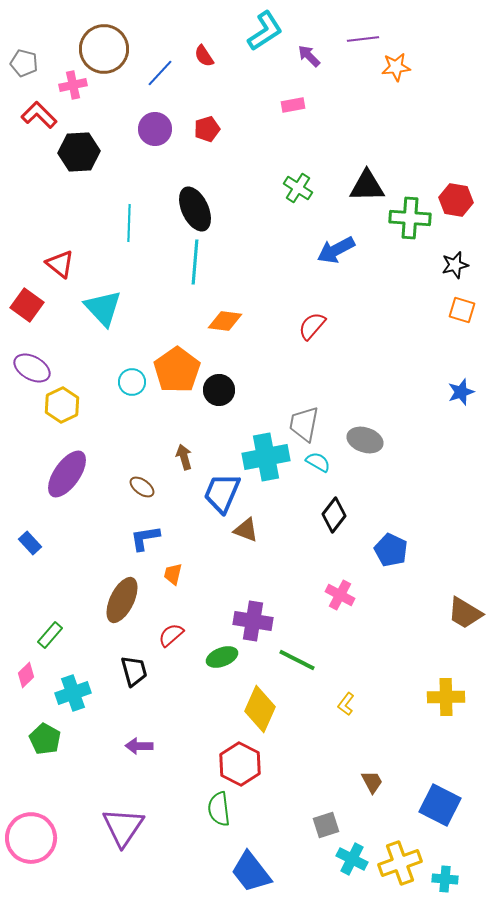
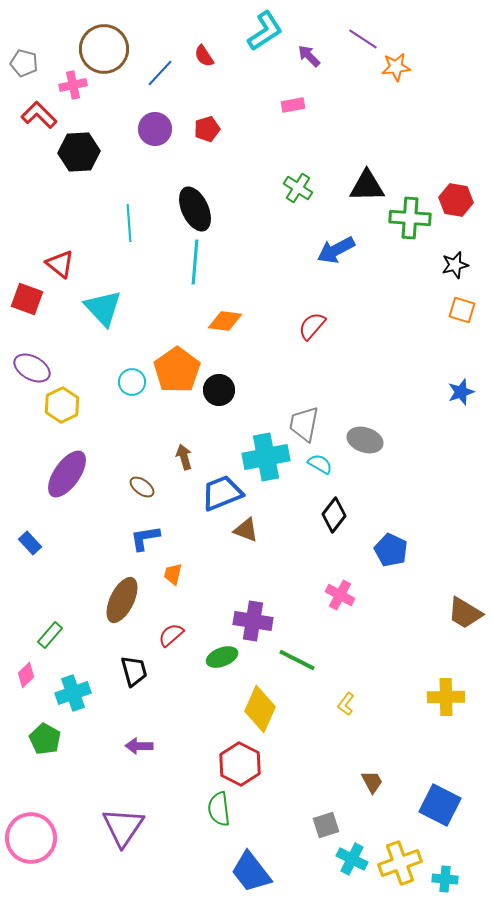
purple line at (363, 39): rotated 40 degrees clockwise
cyan line at (129, 223): rotated 6 degrees counterclockwise
red square at (27, 305): moved 6 px up; rotated 16 degrees counterclockwise
cyan semicircle at (318, 462): moved 2 px right, 2 px down
blue trapezoid at (222, 493): rotated 45 degrees clockwise
